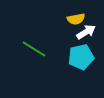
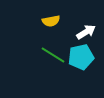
yellow semicircle: moved 25 px left, 2 px down
green line: moved 19 px right, 6 px down
